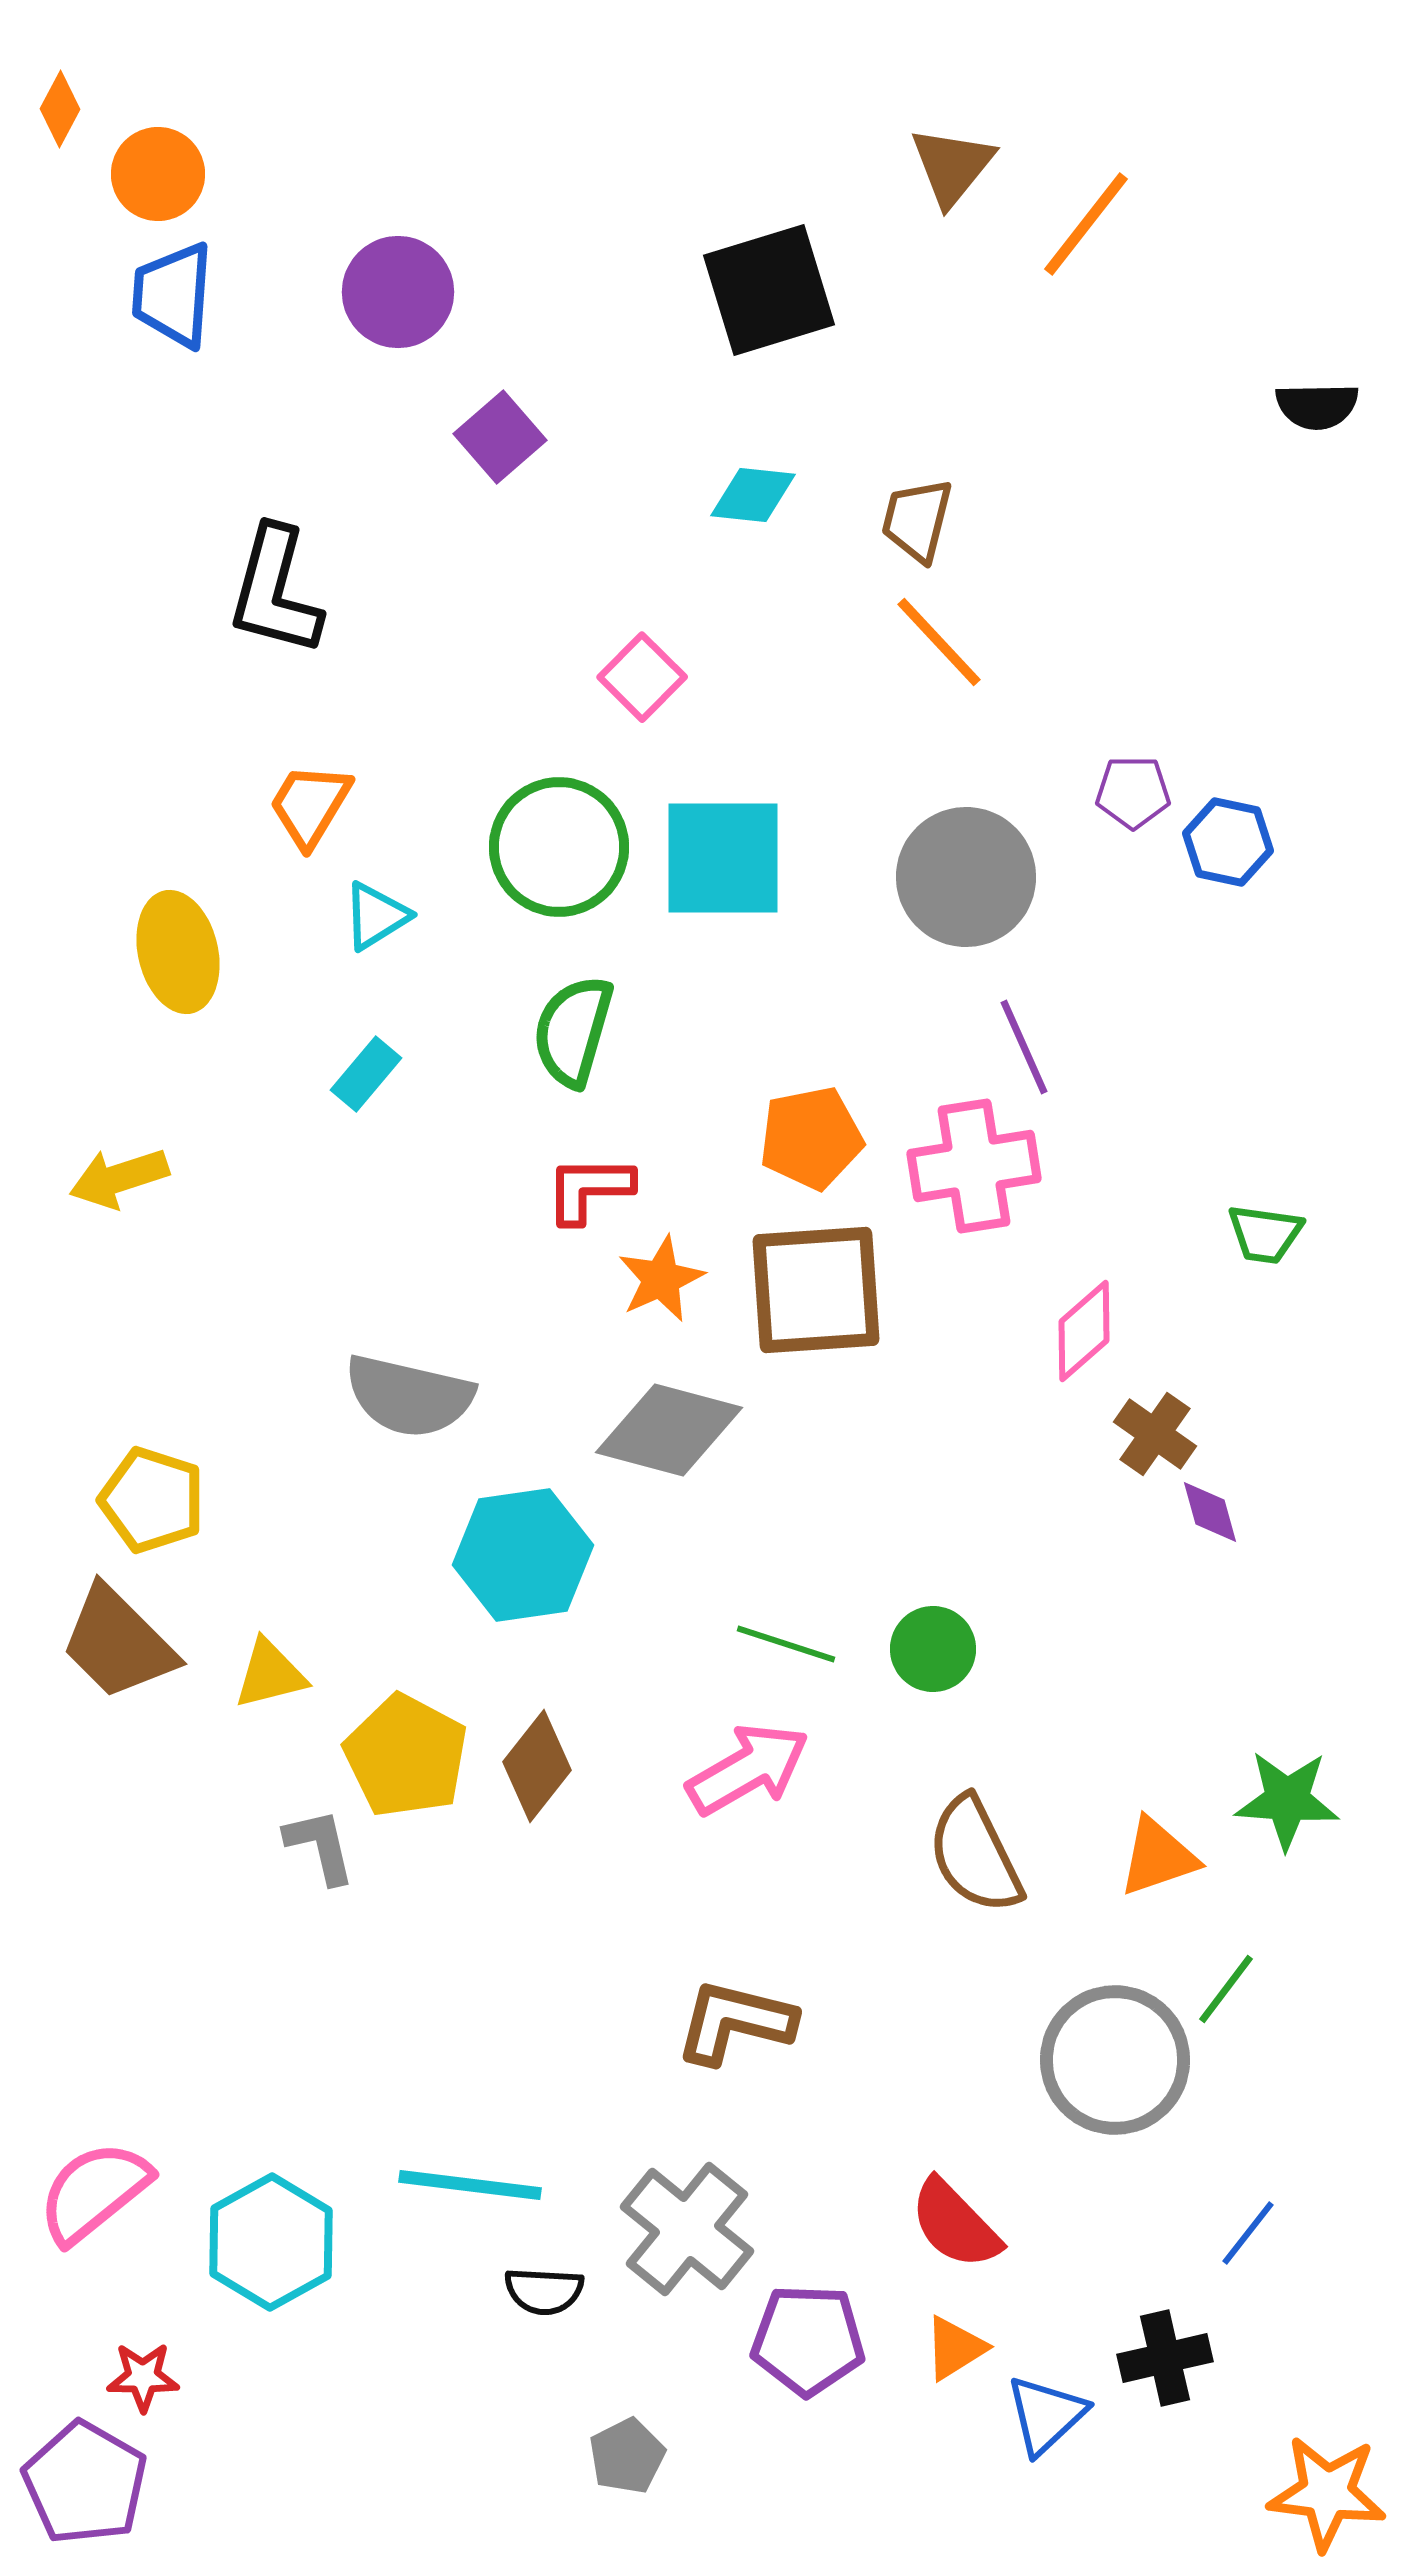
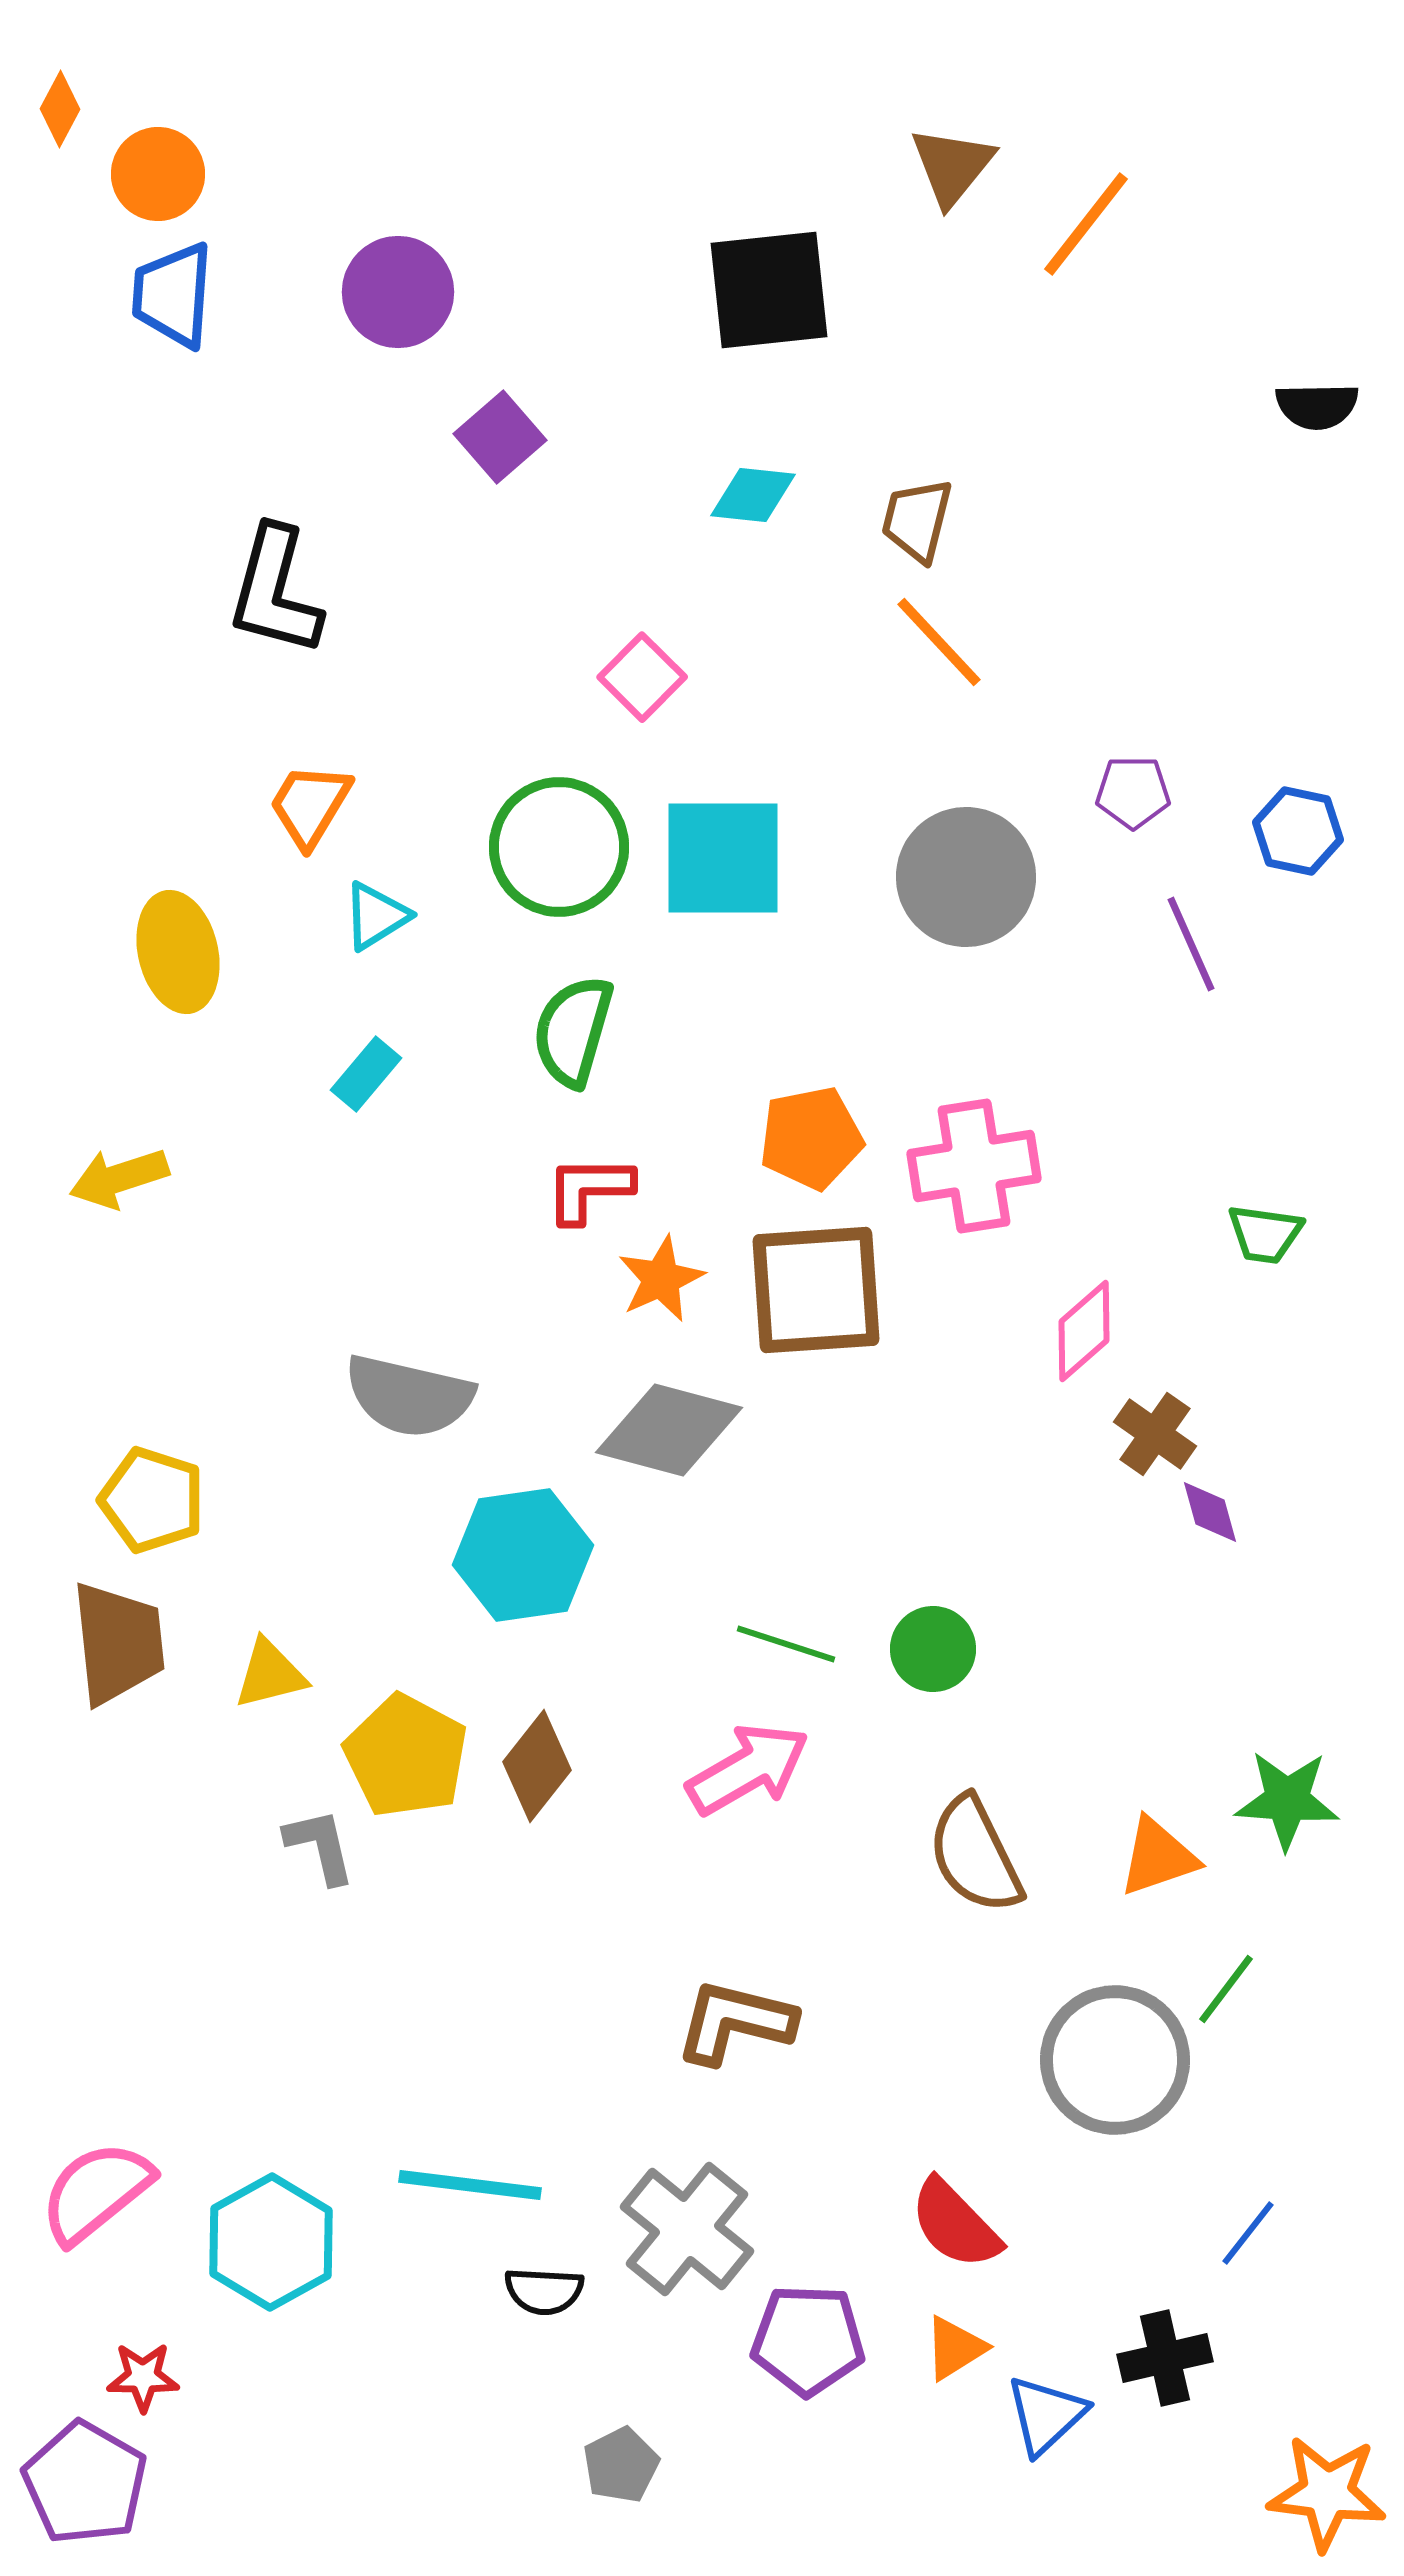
black square at (769, 290): rotated 11 degrees clockwise
blue hexagon at (1228, 842): moved 70 px right, 11 px up
purple line at (1024, 1047): moved 167 px right, 103 px up
brown trapezoid at (118, 1643): rotated 141 degrees counterclockwise
pink semicircle at (94, 2192): moved 2 px right
gray pentagon at (627, 2456): moved 6 px left, 9 px down
